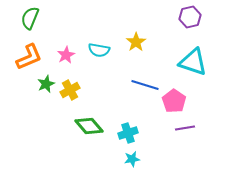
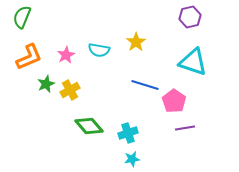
green semicircle: moved 8 px left, 1 px up
